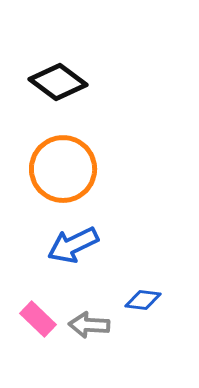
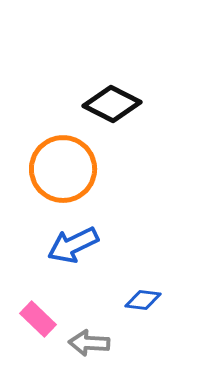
black diamond: moved 54 px right, 22 px down; rotated 10 degrees counterclockwise
gray arrow: moved 18 px down
